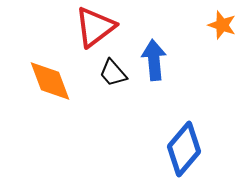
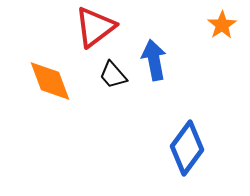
orange star: rotated 20 degrees clockwise
blue arrow: rotated 6 degrees counterclockwise
black trapezoid: moved 2 px down
blue diamond: moved 3 px right, 1 px up; rotated 4 degrees counterclockwise
